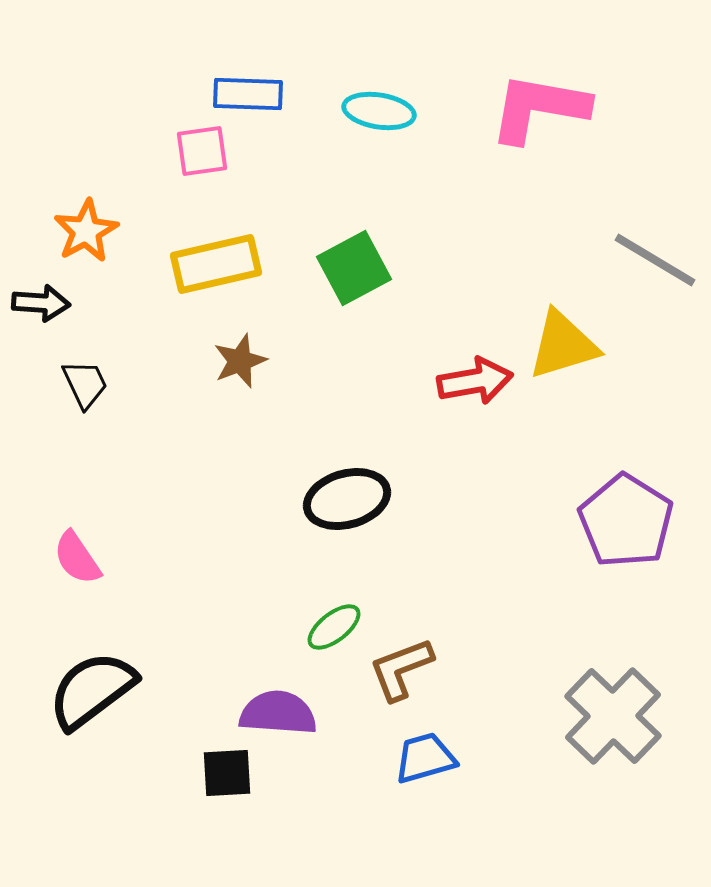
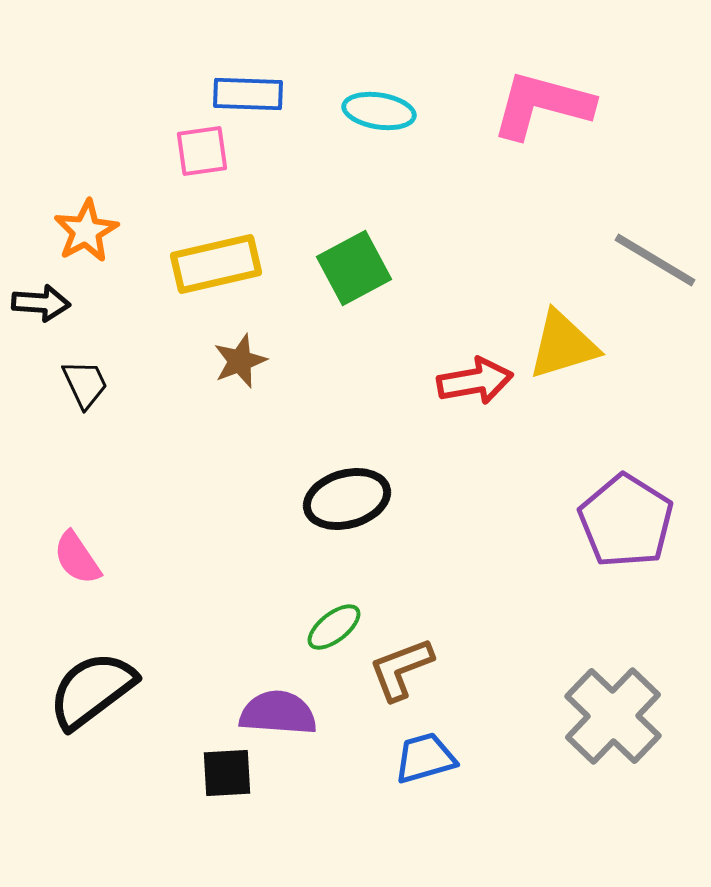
pink L-shape: moved 3 px right, 3 px up; rotated 5 degrees clockwise
